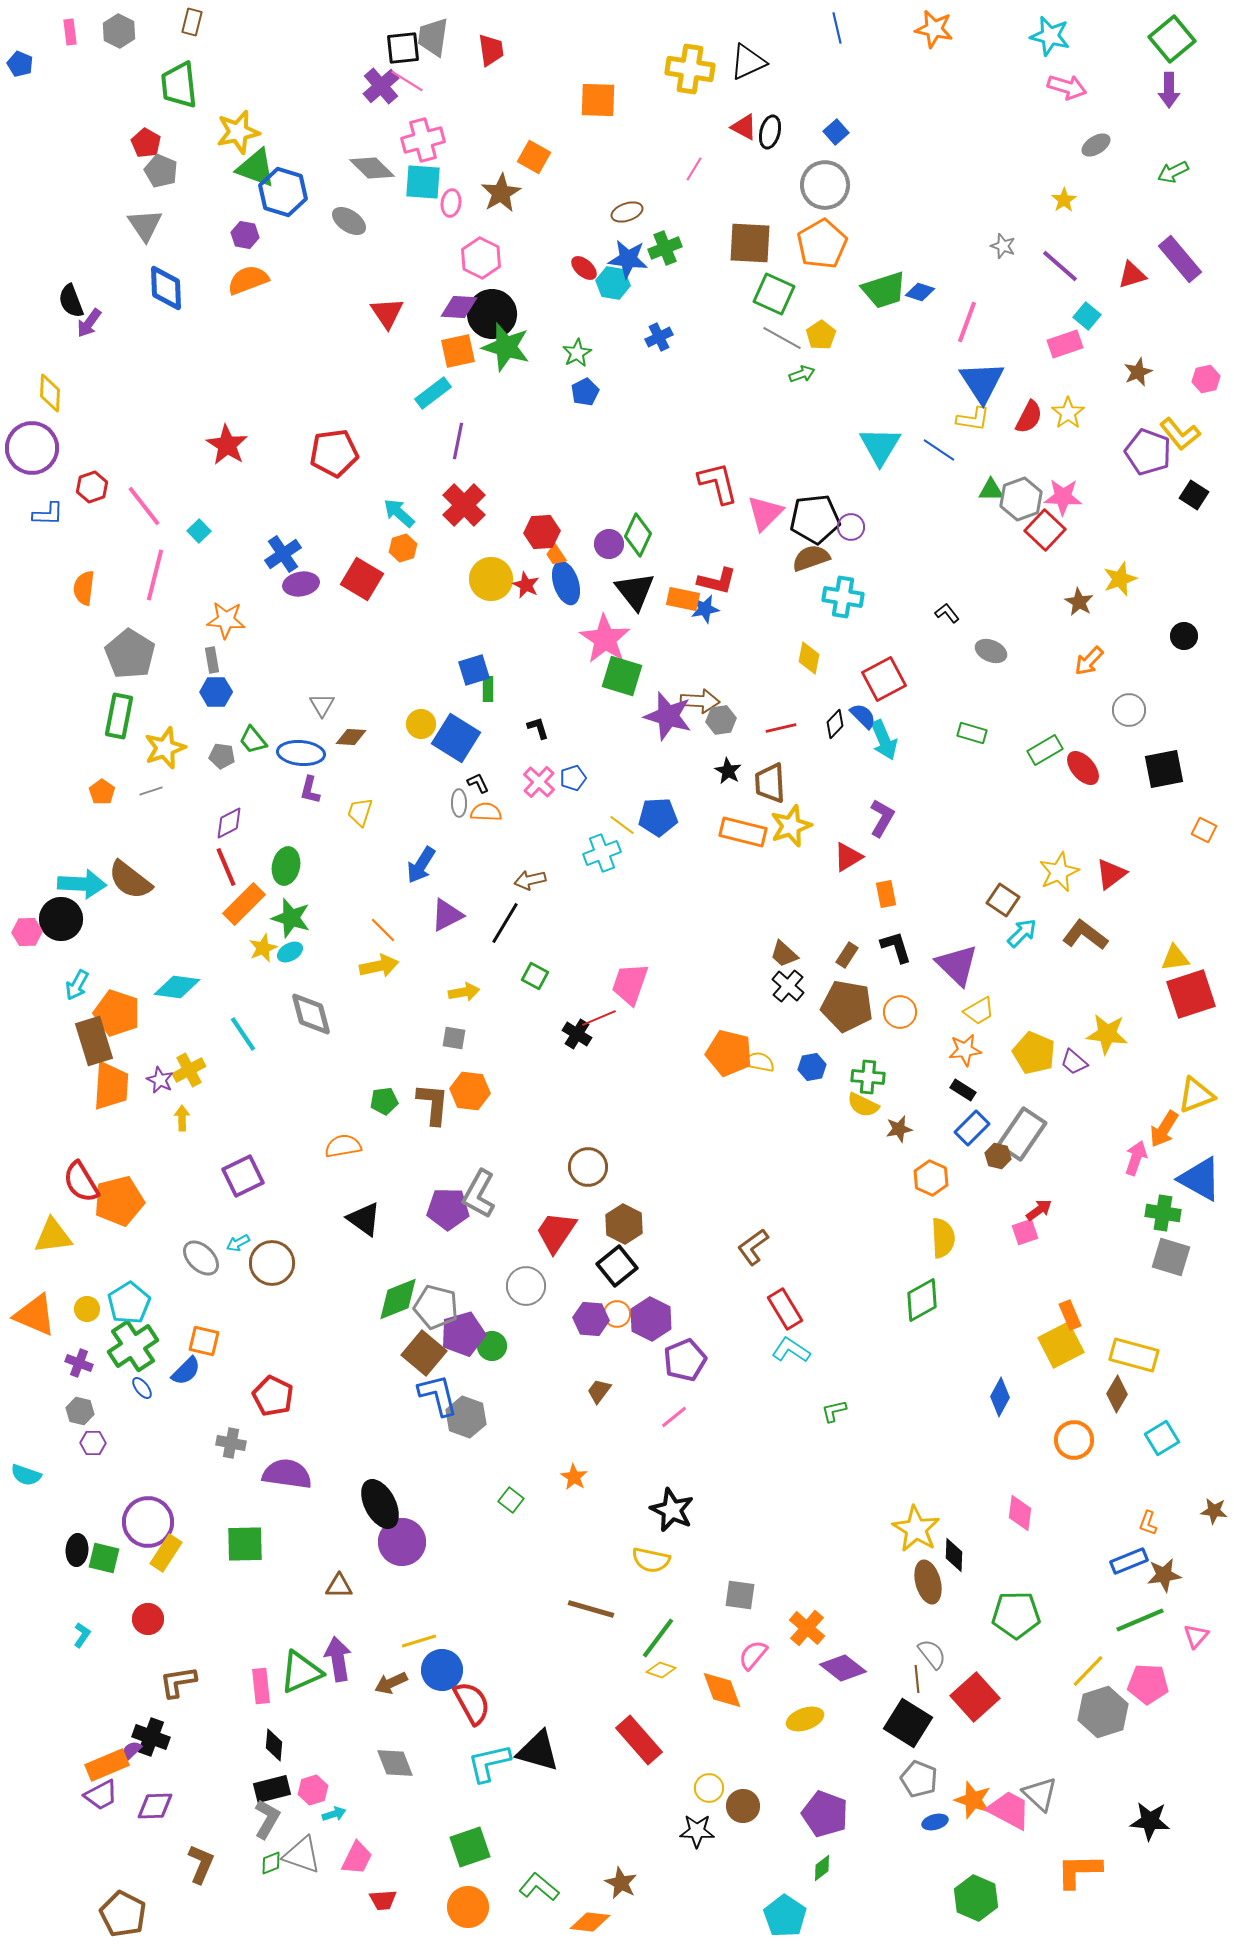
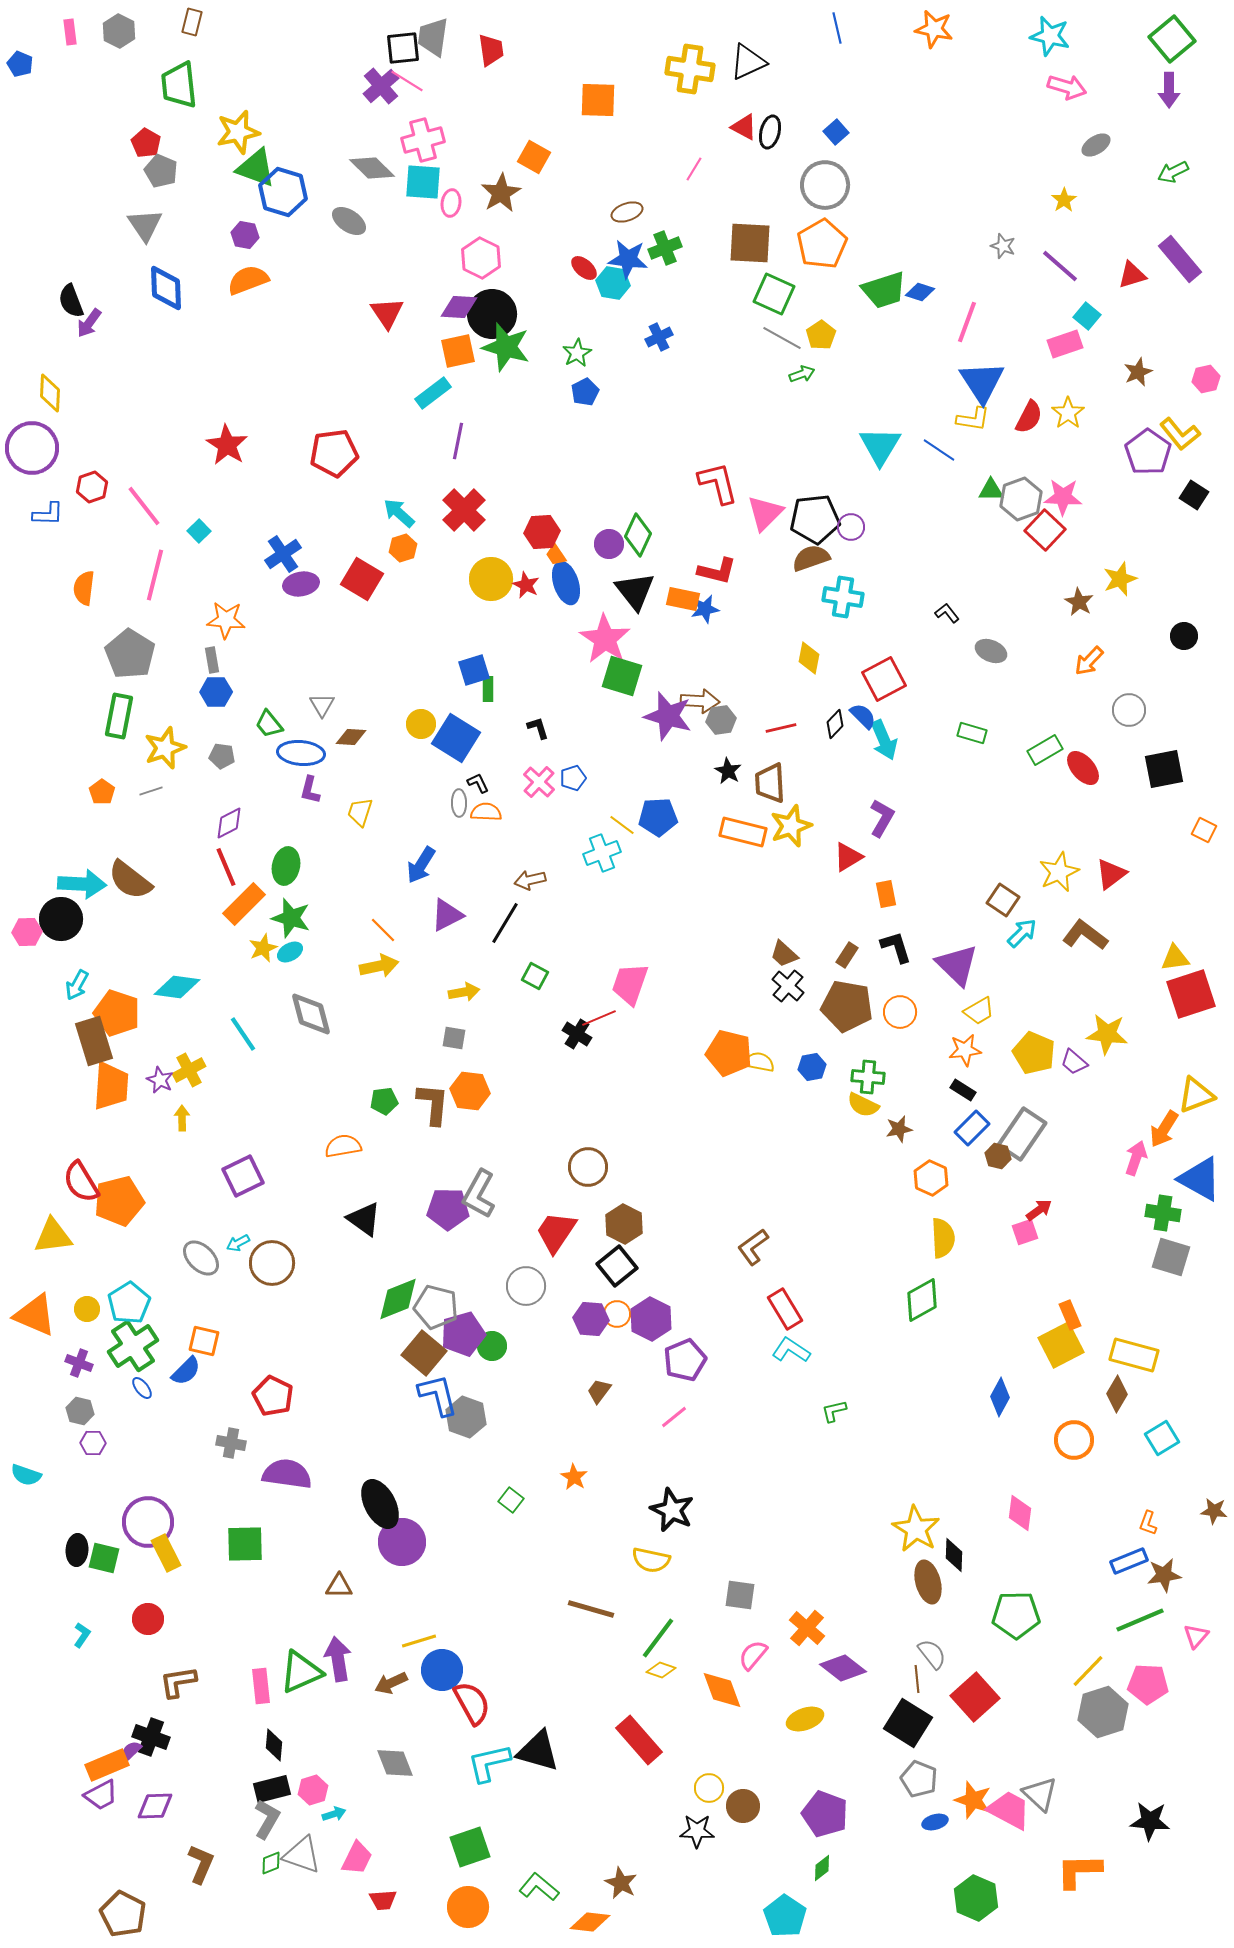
purple pentagon at (1148, 452): rotated 15 degrees clockwise
red cross at (464, 505): moved 5 px down
red L-shape at (717, 581): moved 10 px up
green trapezoid at (253, 740): moved 16 px right, 16 px up
yellow rectangle at (166, 1553): rotated 60 degrees counterclockwise
